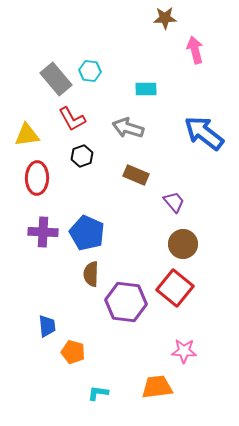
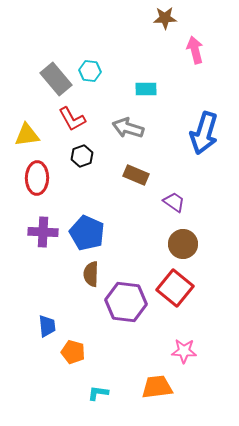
blue arrow: rotated 111 degrees counterclockwise
purple trapezoid: rotated 15 degrees counterclockwise
